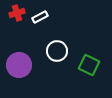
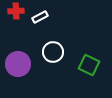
red cross: moved 1 px left, 2 px up; rotated 14 degrees clockwise
white circle: moved 4 px left, 1 px down
purple circle: moved 1 px left, 1 px up
